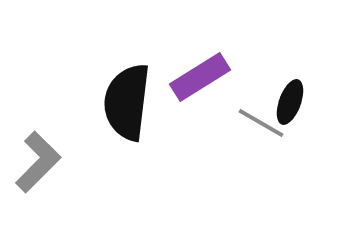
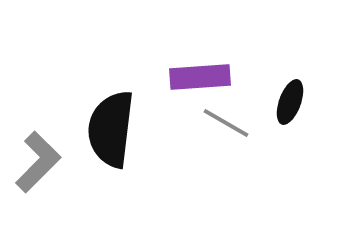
purple rectangle: rotated 28 degrees clockwise
black semicircle: moved 16 px left, 27 px down
gray line: moved 35 px left
